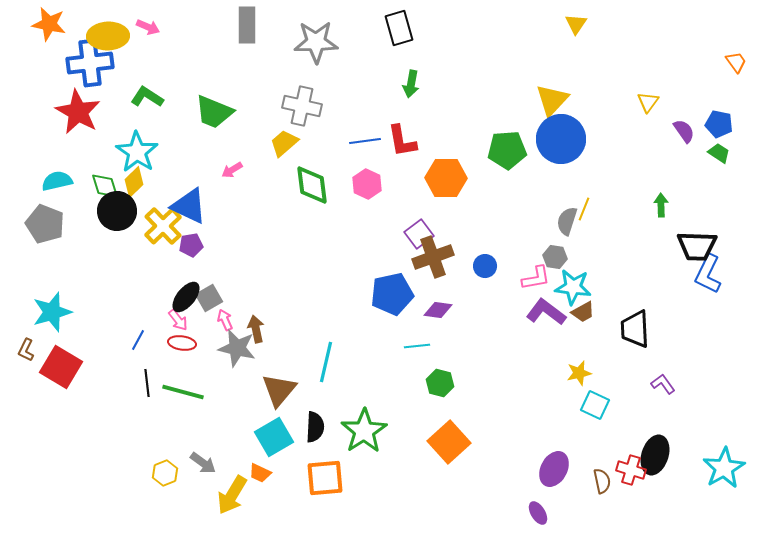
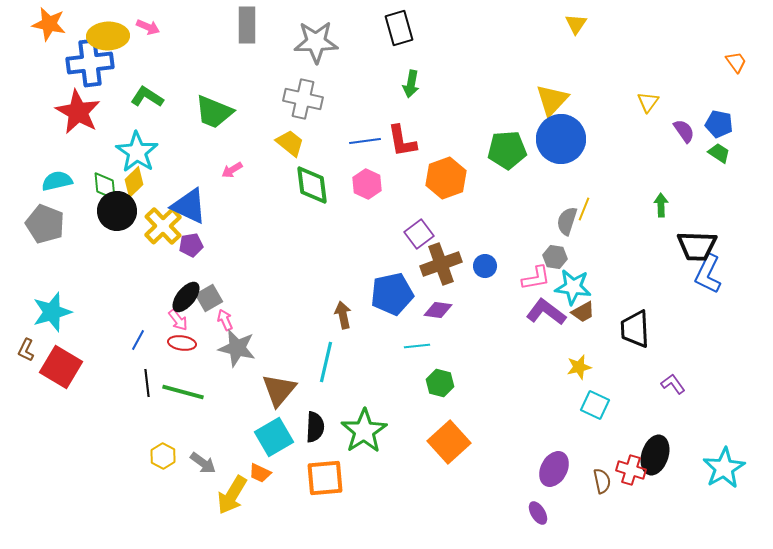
gray cross at (302, 106): moved 1 px right, 7 px up
yellow trapezoid at (284, 143): moved 6 px right; rotated 80 degrees clockwise
orange hexagon at (446, 178): rotated 21 degrees counterclockwise
green diamond at (105, 186): rotated 12 degrees clockwise
brown cross at (433, 257): moved 8 px right, 7 px down
brown arrow at (256, 329): moved 87 px right, 14 px up
yellow star at (579, 373): moved 6 px up
purple L-shape at (663, 384): moved 10 px right
yellow hexagon at (165, 473): moved 2 px left, 17 px up; rotated 10 degrees counterclockwise
